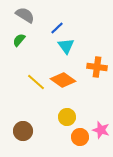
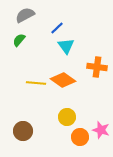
gray semicircle: rotated 60 degrees counterclockwise
yellow line: moved 1 px down; rotated 36 degrees counterclockwise
